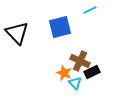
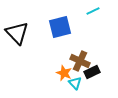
cyan line: moved 3 px right, 1 px down
